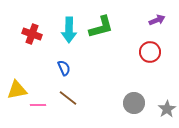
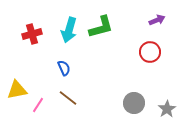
cyan arrow: rotated 15 degrees clockwise
red cross: rotated 36 degrees counterclockwise
pink line: rotated 56 degrees counterclockwise
